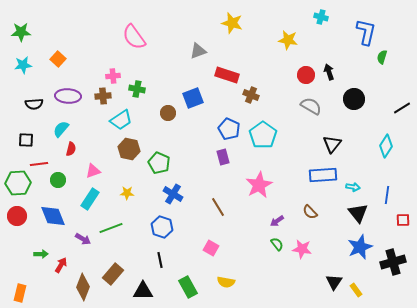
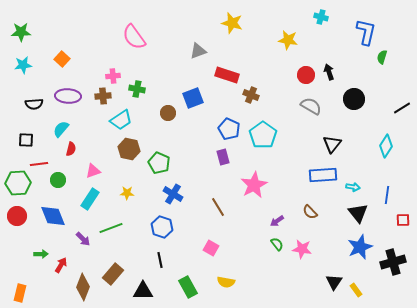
orange square at (58, 59): moved 4 px right
pink star at (259, 185): moved 5 px left
purple arrow at (83, 239): rotated 14 degrees clockwise
